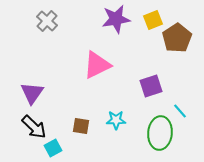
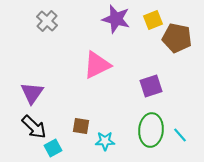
purple star: rotated 24 degrees clockwise
brown pentagon: rotated 28 degrees counterclockwise
cyan line: moved 24 px down
cyan star: moved 11 px left, 21 px down
green ellipse: moved 9 px left, 3 px up
